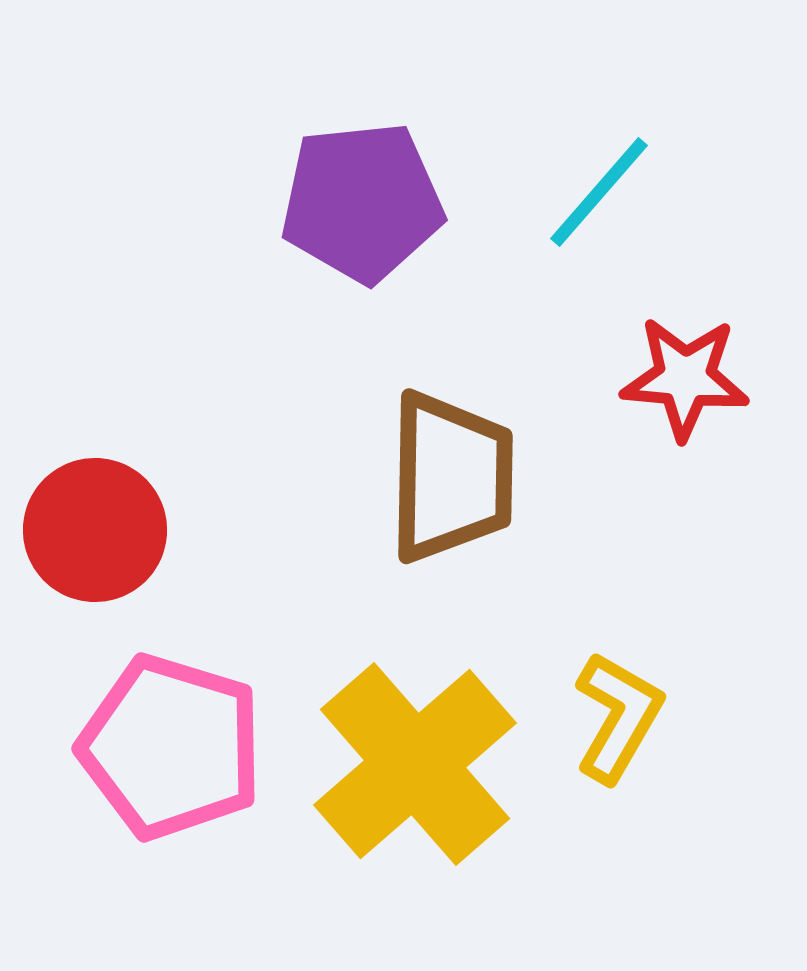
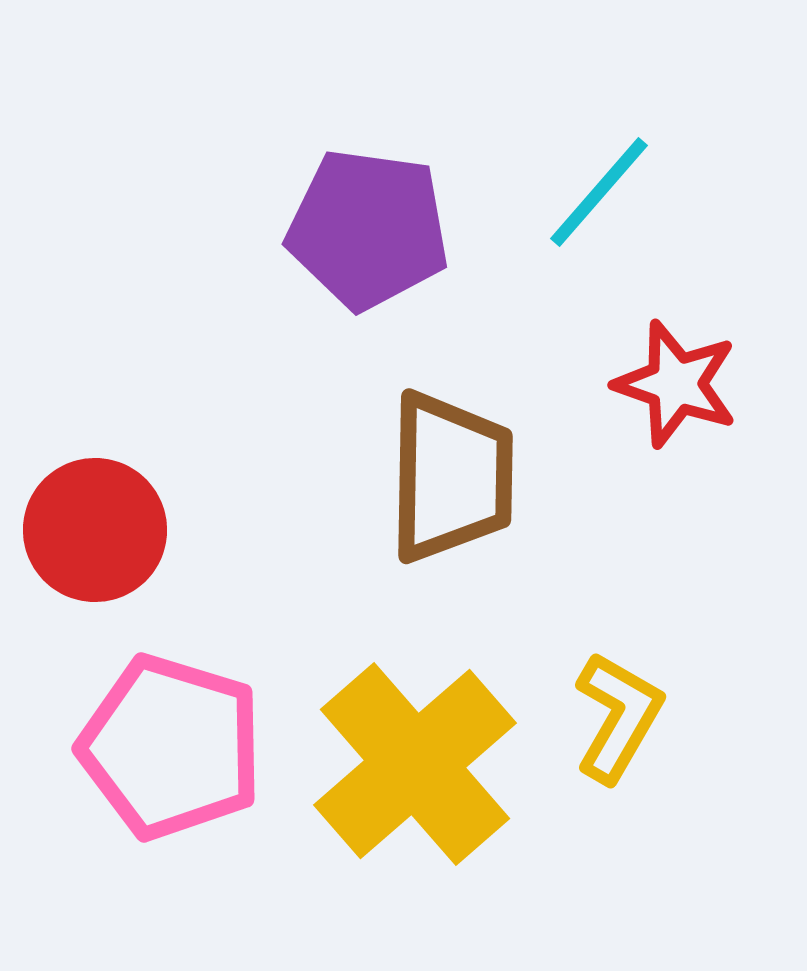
purple pentagon: moved 6 px right, 27 px down; rotated 14 degrees clockwise
red star: moved 9 px left, 6 px down; rotated 14 degrees clockwise
